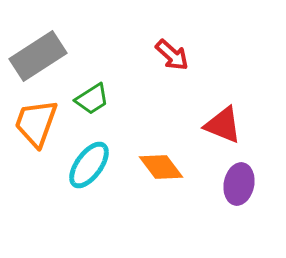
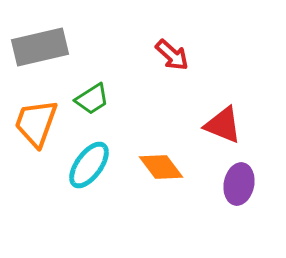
gray rectangle: moved 2 px right, 9 px up; rotated 20 degrees clockwise
